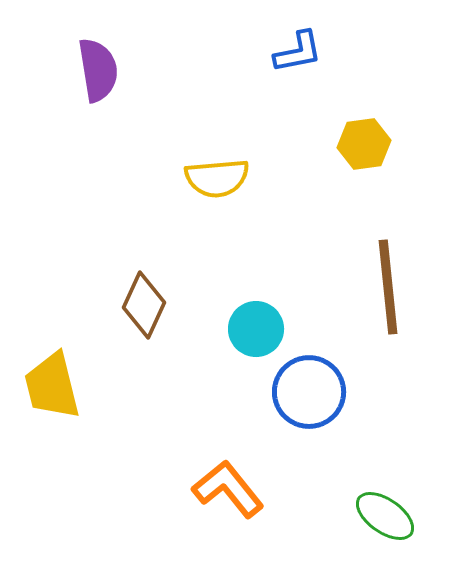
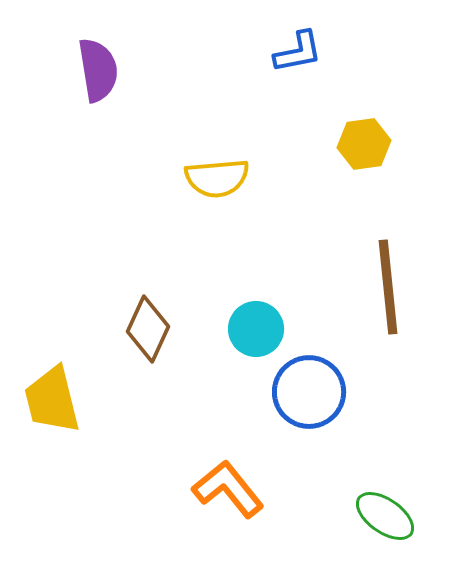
brown diamond: moved 4 px right, 24 px down
yellow trapezoid: moved 14 px down
